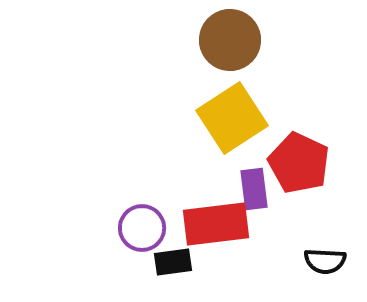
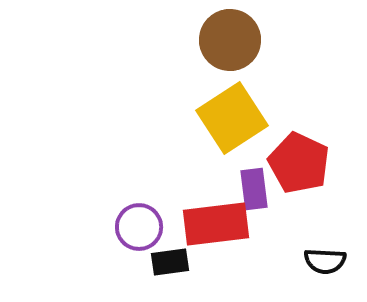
purple circle: moved 3 px left, 1 px up
black rectangle: moved 3 px left
